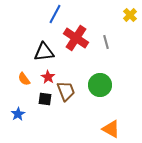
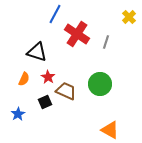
yellow cross: moved 1 px left, 2 px down
red cross: moved 1 px right, 4 px up
gray line: rotated 32 degrees clockwise
black triangle: moved 7 px left; rotated 25 degrees clockwise
orange semicircle: rotated 120 degrees counterclockwise
green circle: moved 1 px up
brown trapezoid: rotated 45 degrees counterclockwise
black square: moved 3 px down; rotated 32 degrees counterclockwise
orange triangle: moved 1 px left, 1 px down
